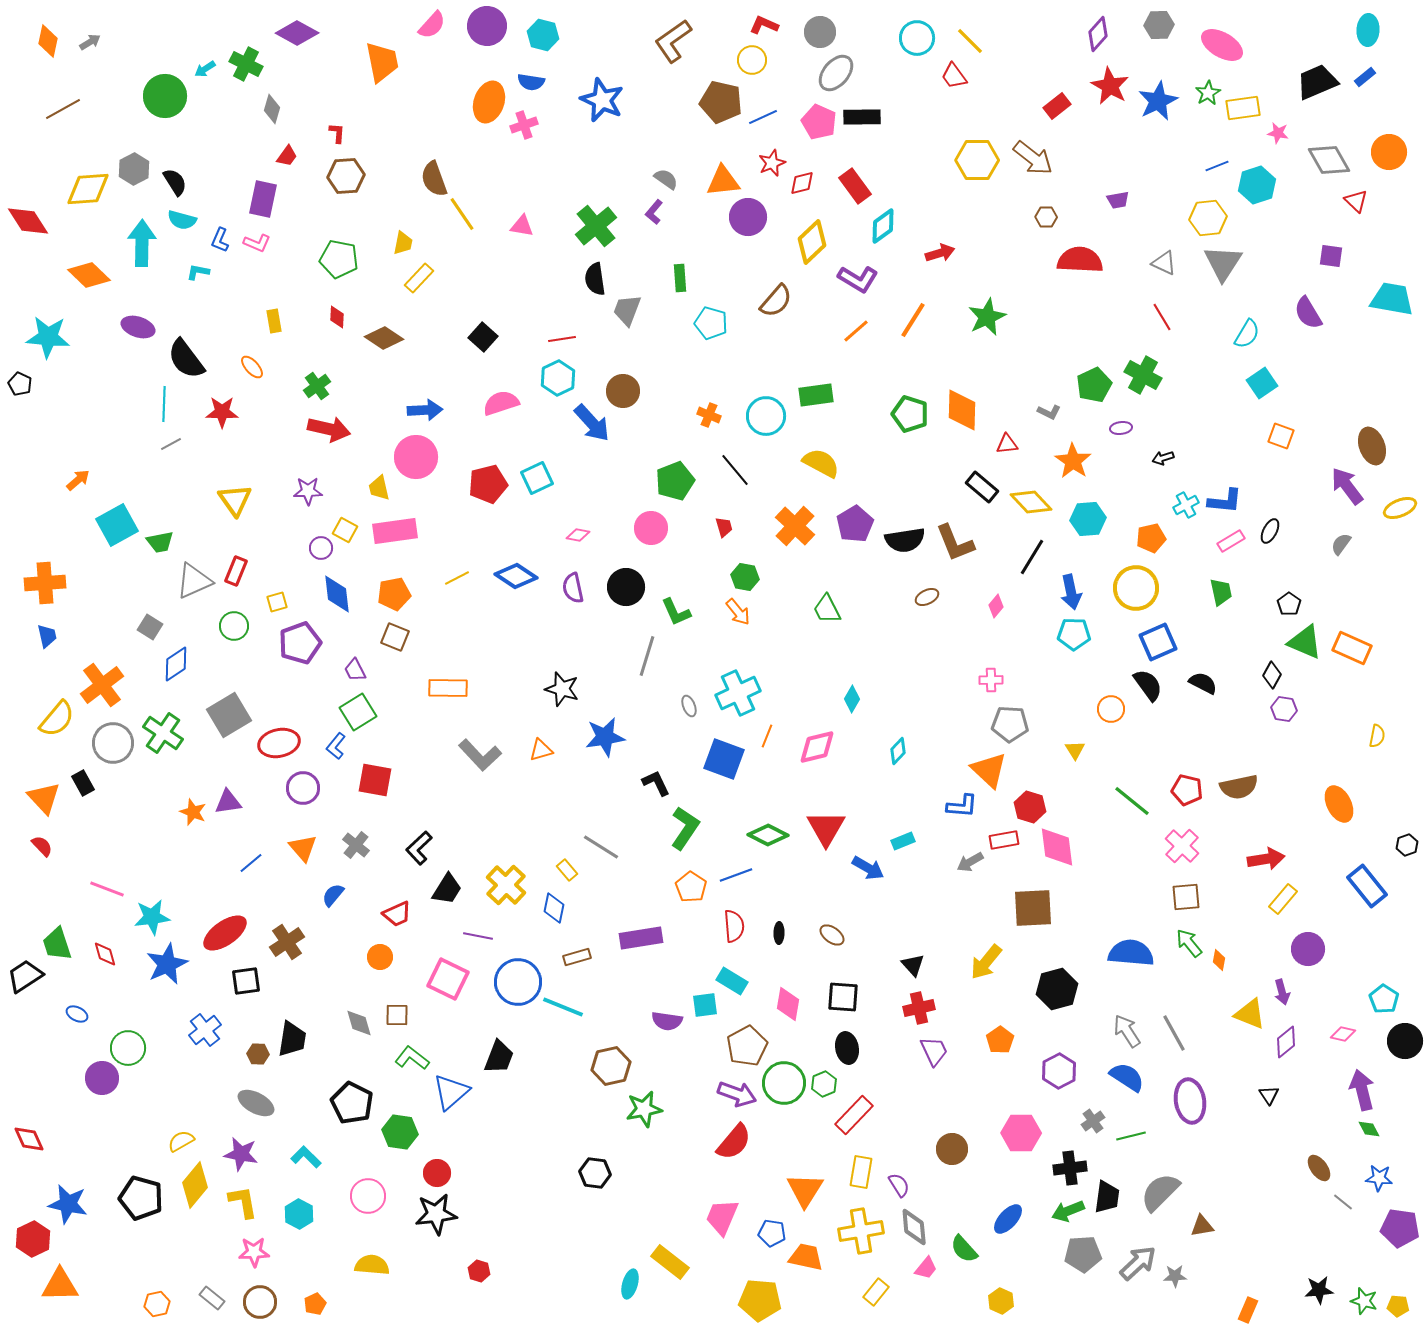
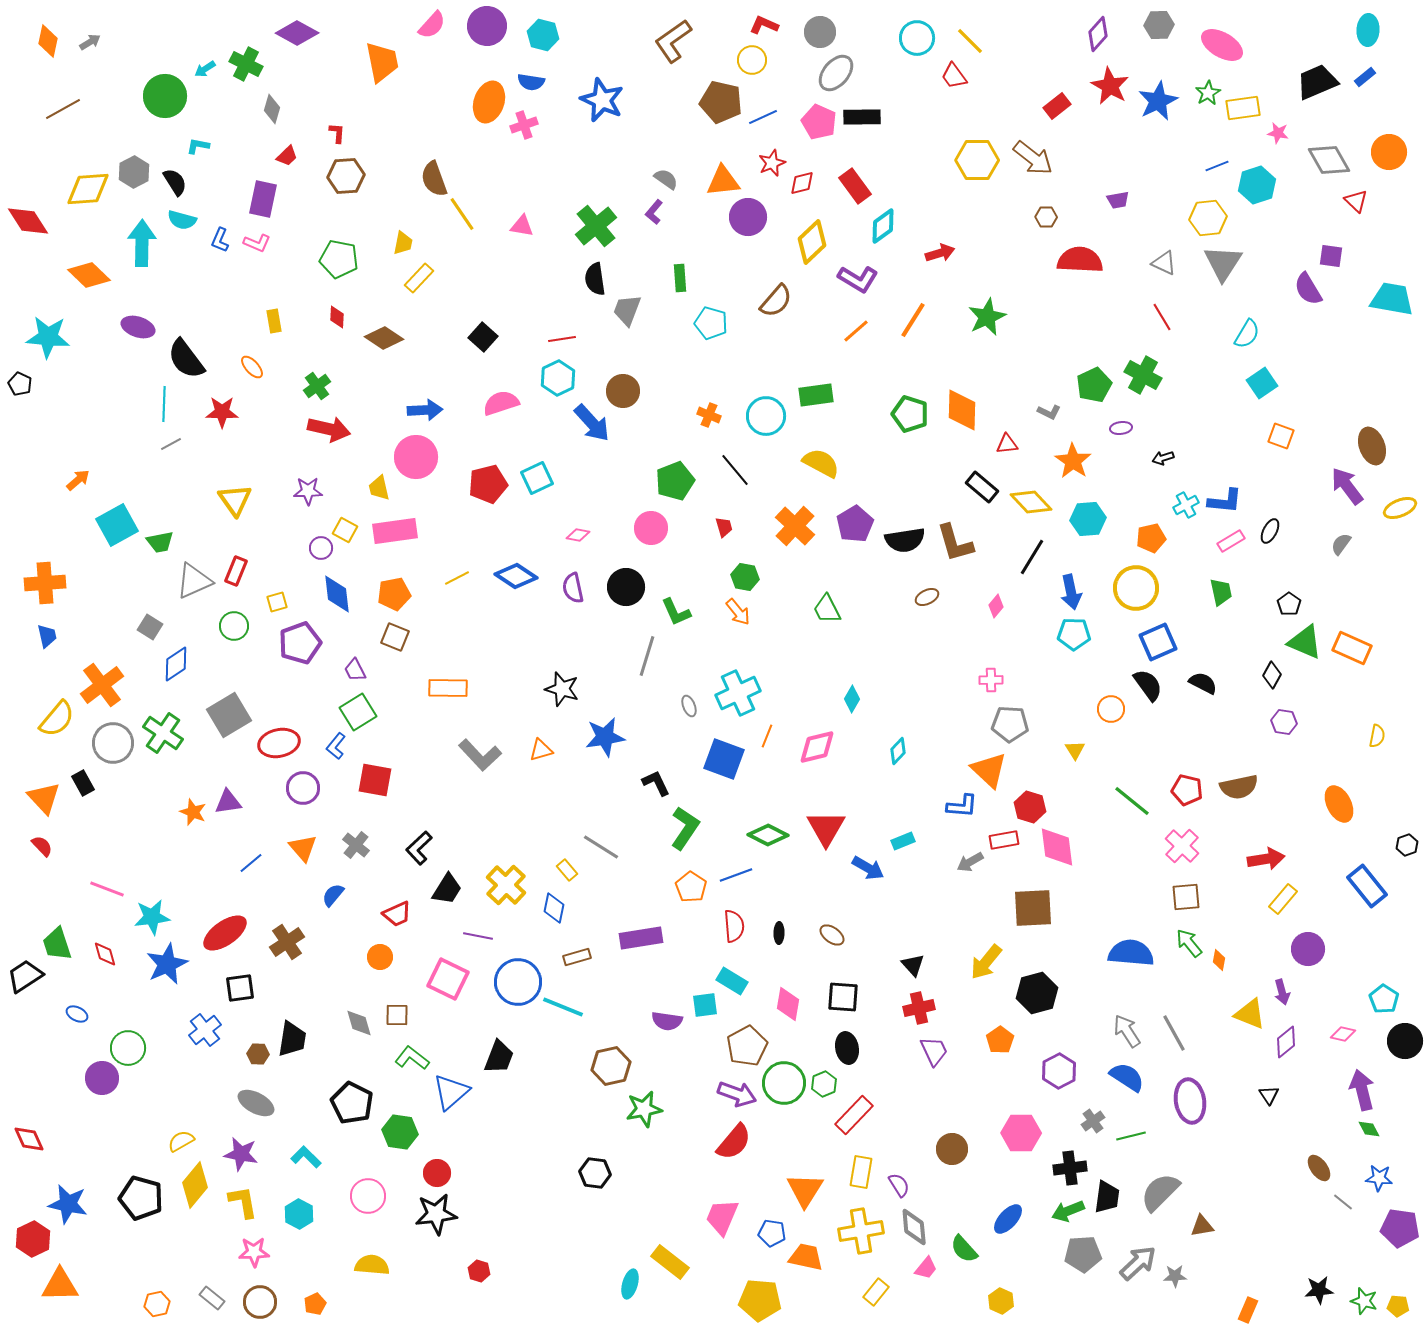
red trapezoid at (287, 156): rotated 10 degrees clockwise
gray hexagon at (134, 169): moved 3 px down
cyan L-shape at (198, 272): moved 126 px up
purple semicircle at (1308, 313): moved 24 px up
brown L-shape at (955, 543): rotated 6 degrees clockwise
purple hexagon at (1284, 709): moved 13 px down
black square at (246, 981): moved 6 px left, 7 px down
black hexagon at (1057, 989): moved 20 px left, 4 px down
